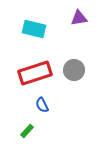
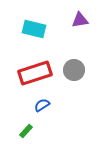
purple triangle: moved 1 px right, 2 px down
blue semicircle: rotated 84 degrees clockwise
green rectangle: moved 1 px left
